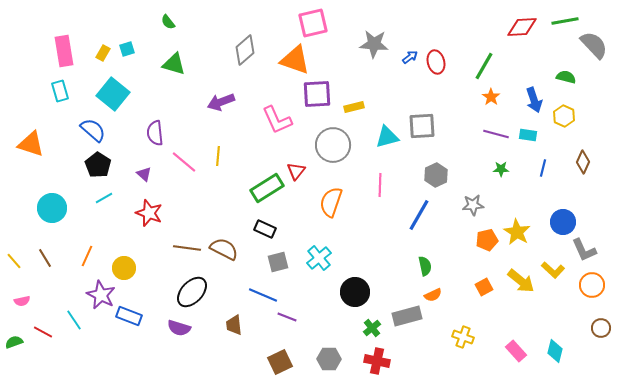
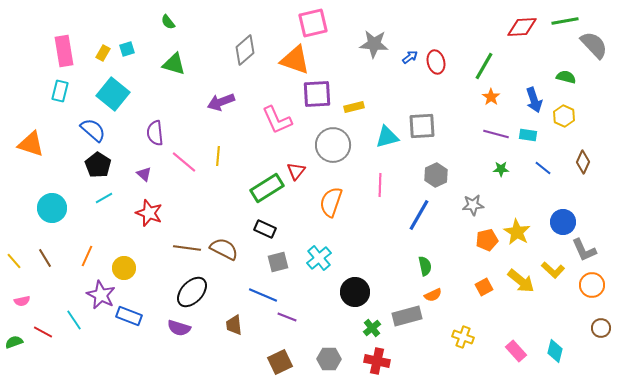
cyan rectangle at (60, 91): rotated 30 degrees clockwise
blue line at (543, 168): rotated 66 degrees counterclockwise
